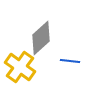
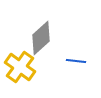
blue line: moved 6 px right
